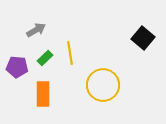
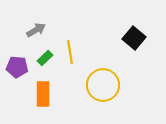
black square: moved 9 px left
yellow line: moved 1 px up
